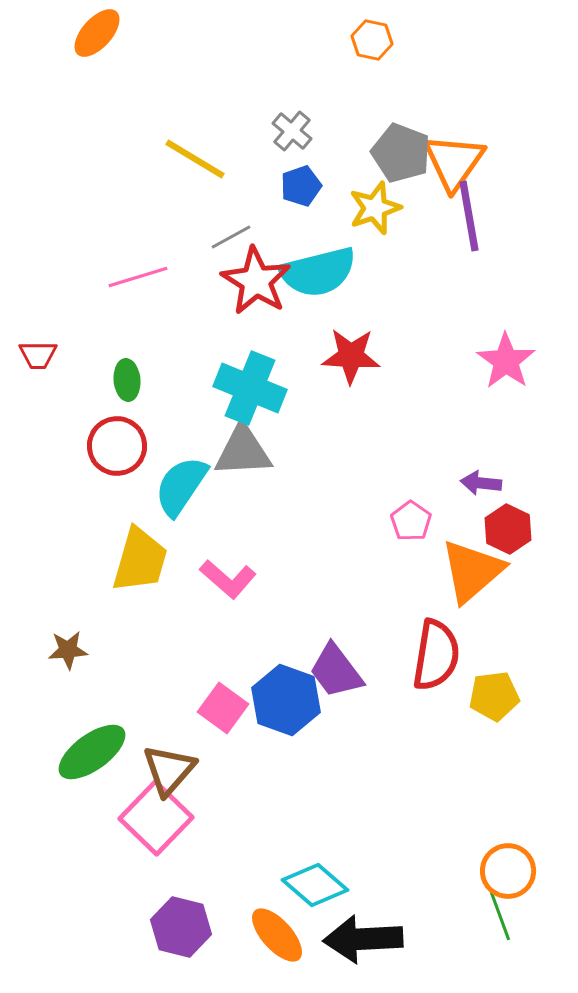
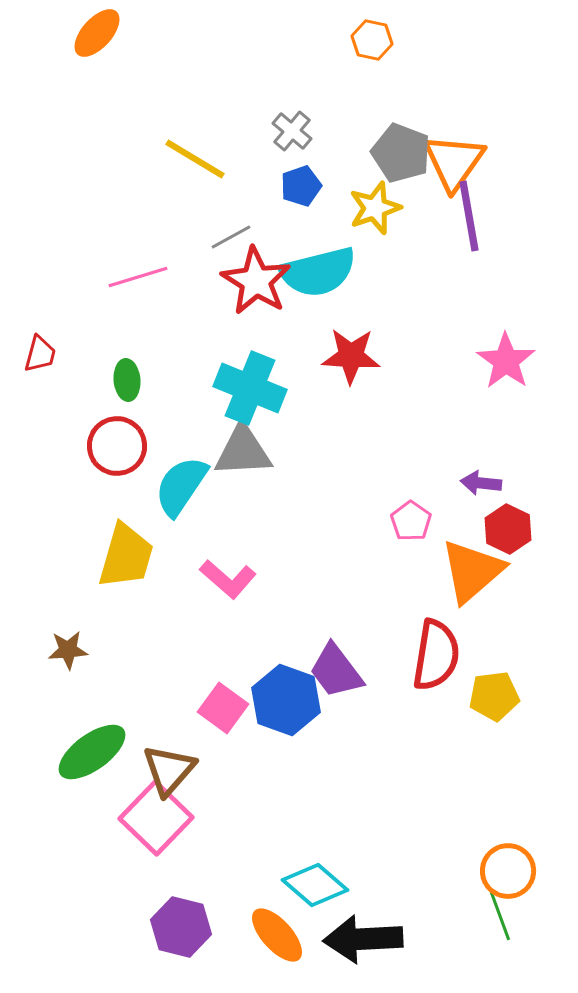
red trapezoid at (38, 355): moved 2 px right, 1 px up; rotated 75 degrees counterclockwise
yellow trapezoid at (140, 560): moved 14 px left, 4 px up
